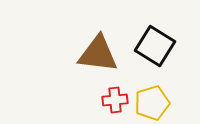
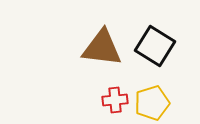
brown triangle: moved 4 px right, 6 px up
